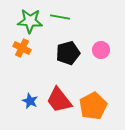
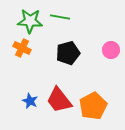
pink circle: moved 10 px right
